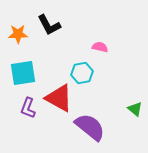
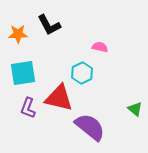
cyan hexagon: rotated 15 degrees counterclockwise
red triangle: rotated 16 degrees counterclockwise
